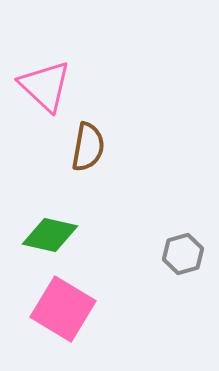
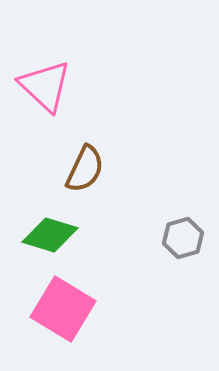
brown semicircle: moved 3 px left, 22 px down; rotated 15 degrees clockwise
green diamond: rotated 4 degrees clockwise
gray hexagon: moved 16 px up
